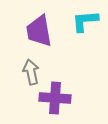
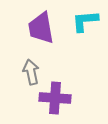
purple trapezoid: moved 2 px right, 3 px up
